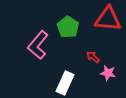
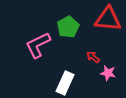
green pentagon: rotated 10 degrees clockwise
pink L-shape: rotated 24 degrees clockwise
